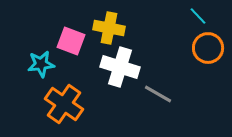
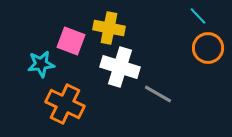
orange cross: moved 1 px right; rotated 9 degrees counterclockwise
